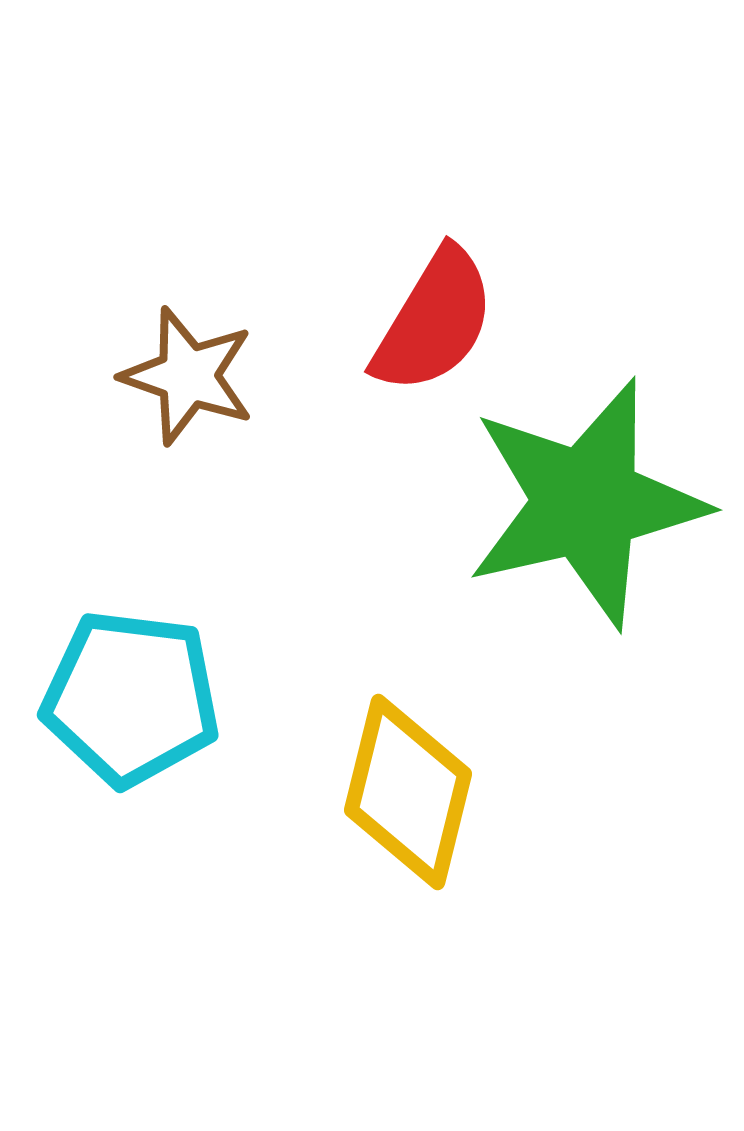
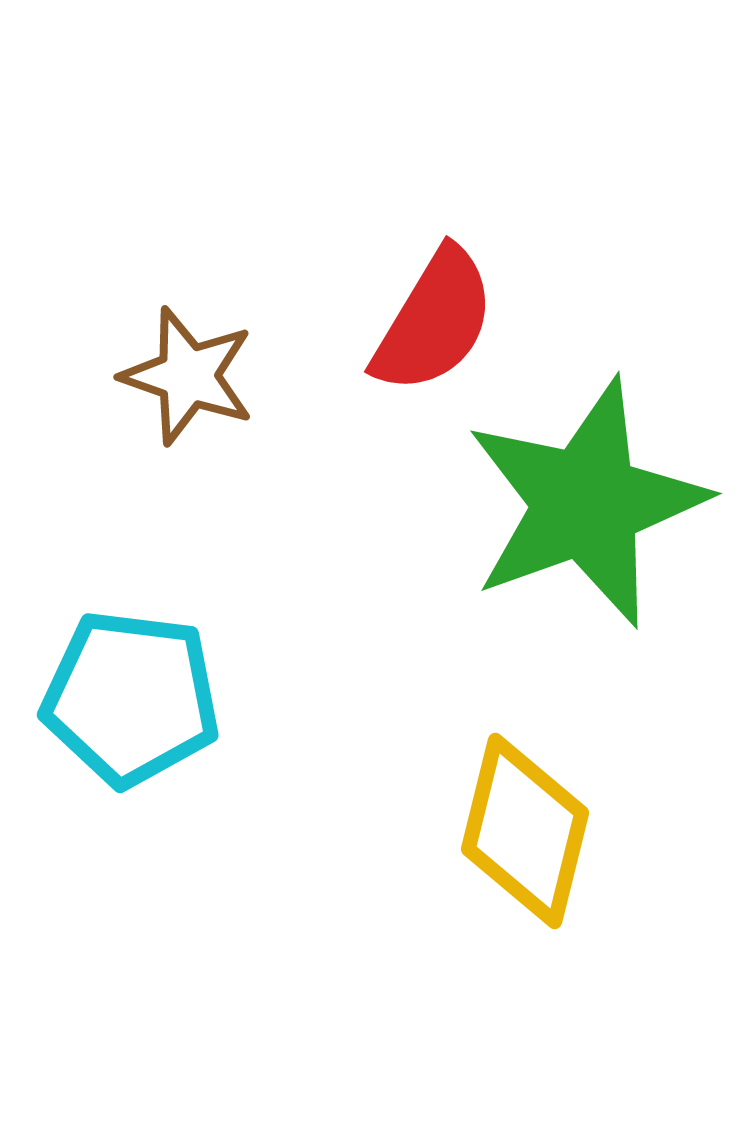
green star: rotated 7 degrees counterclockwise
yellow diamond: moved 117 px right, 39 px down
